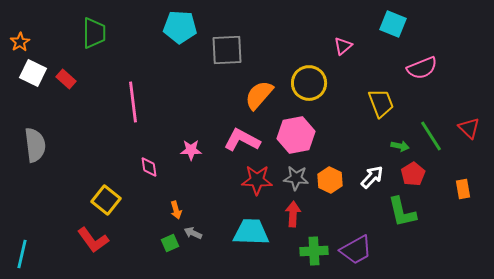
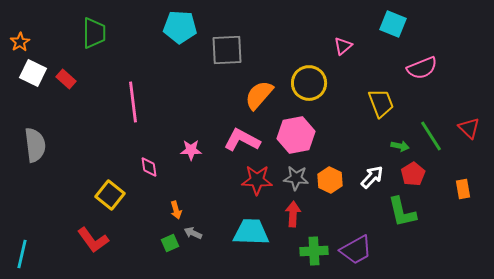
yellow square: moved 4 px right, 5 px up
